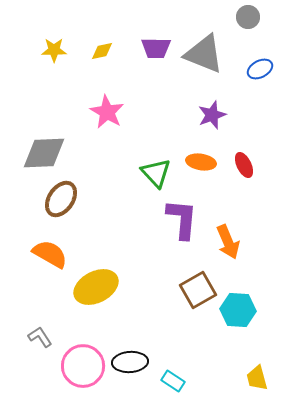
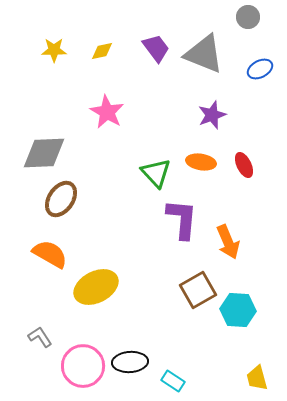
purple trapezoid: rotated 128 degrees counterclockwise
